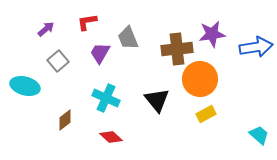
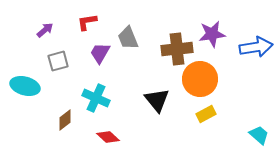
purple arrow: moved 1 px left, 1 px down
gray square: rotated 25 degrees clockwise
cyan cross: moved 10 px left
red diamond: moved 3 px left
